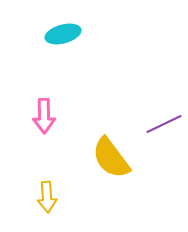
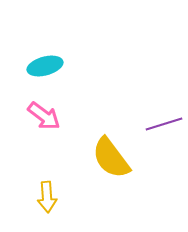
cyan ellipse: moved 18 px left, 32 px down
pink arrow: rotated 52 degrees counterclockwise
purple line: rotated 9 degrees clockwise
